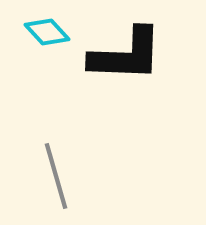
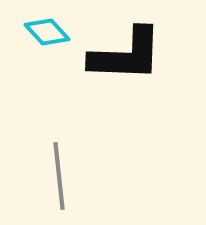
gray line: moved 3 px right; rotated 10 degrees clockwise
